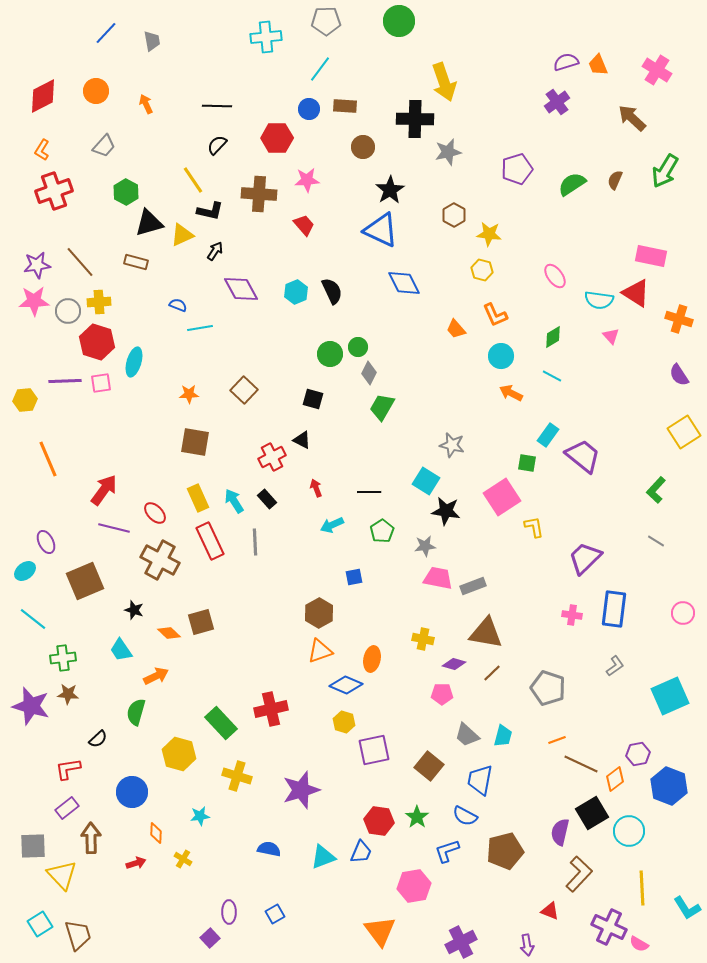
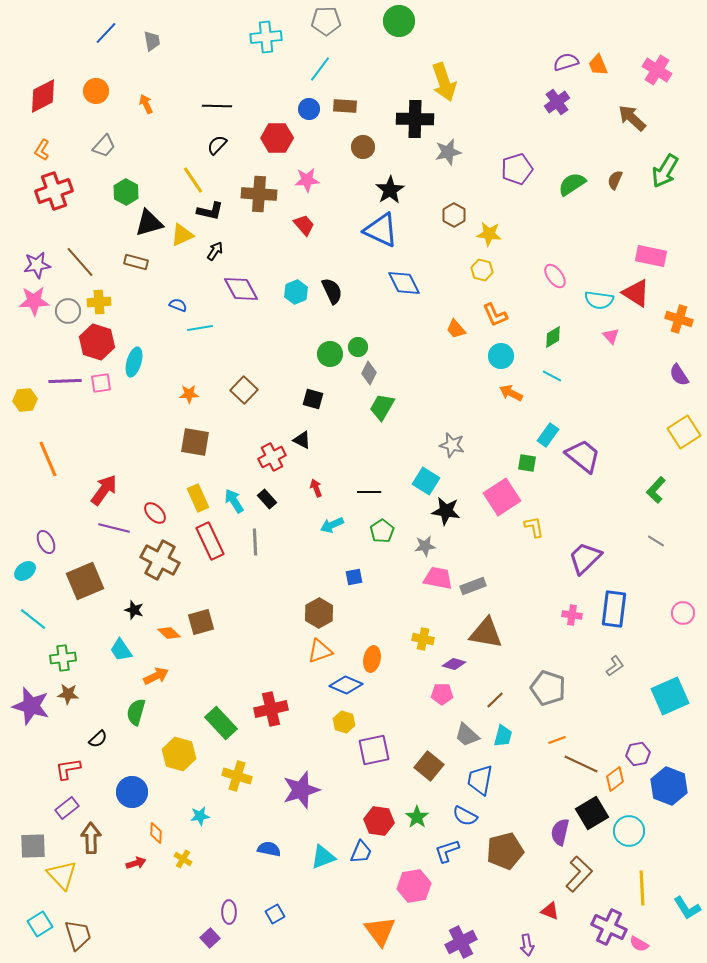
brown line at (492, 673): moved 3 px right, 27 px down
